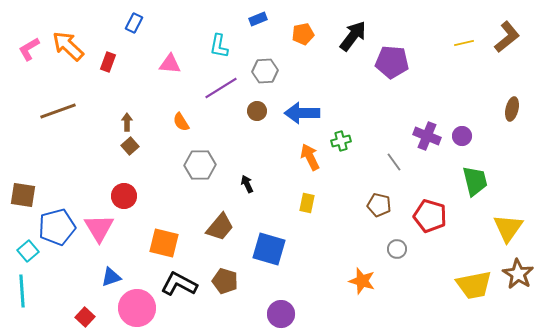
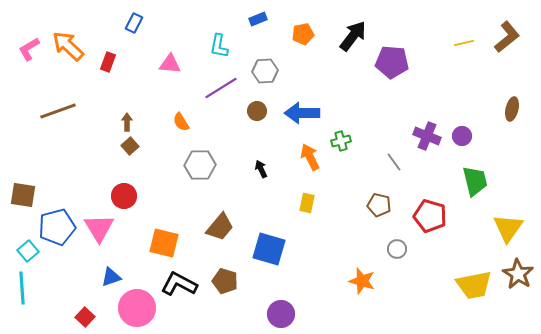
black arrow at (247, 184): moved 14 px right, 15 px up
cyan line at (22, 291): moved 3 px up
